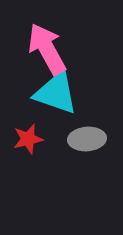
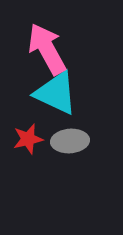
cyan triangle: rotated 6 degrees clockwise
gray ellipse: moved 17 px left, 2 px down
